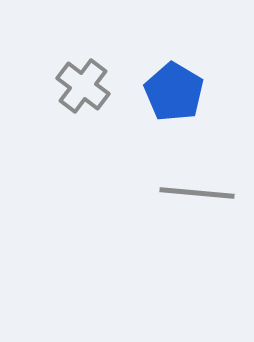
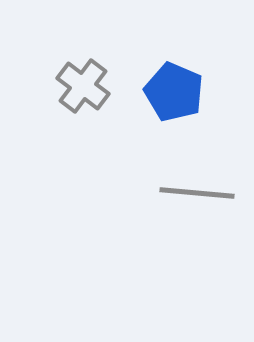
blue pentagon: rotated 8 degrees counterclockwise
